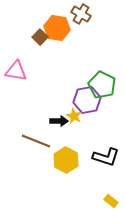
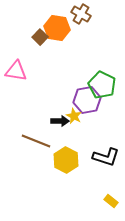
black arrow: moved 1 px right
